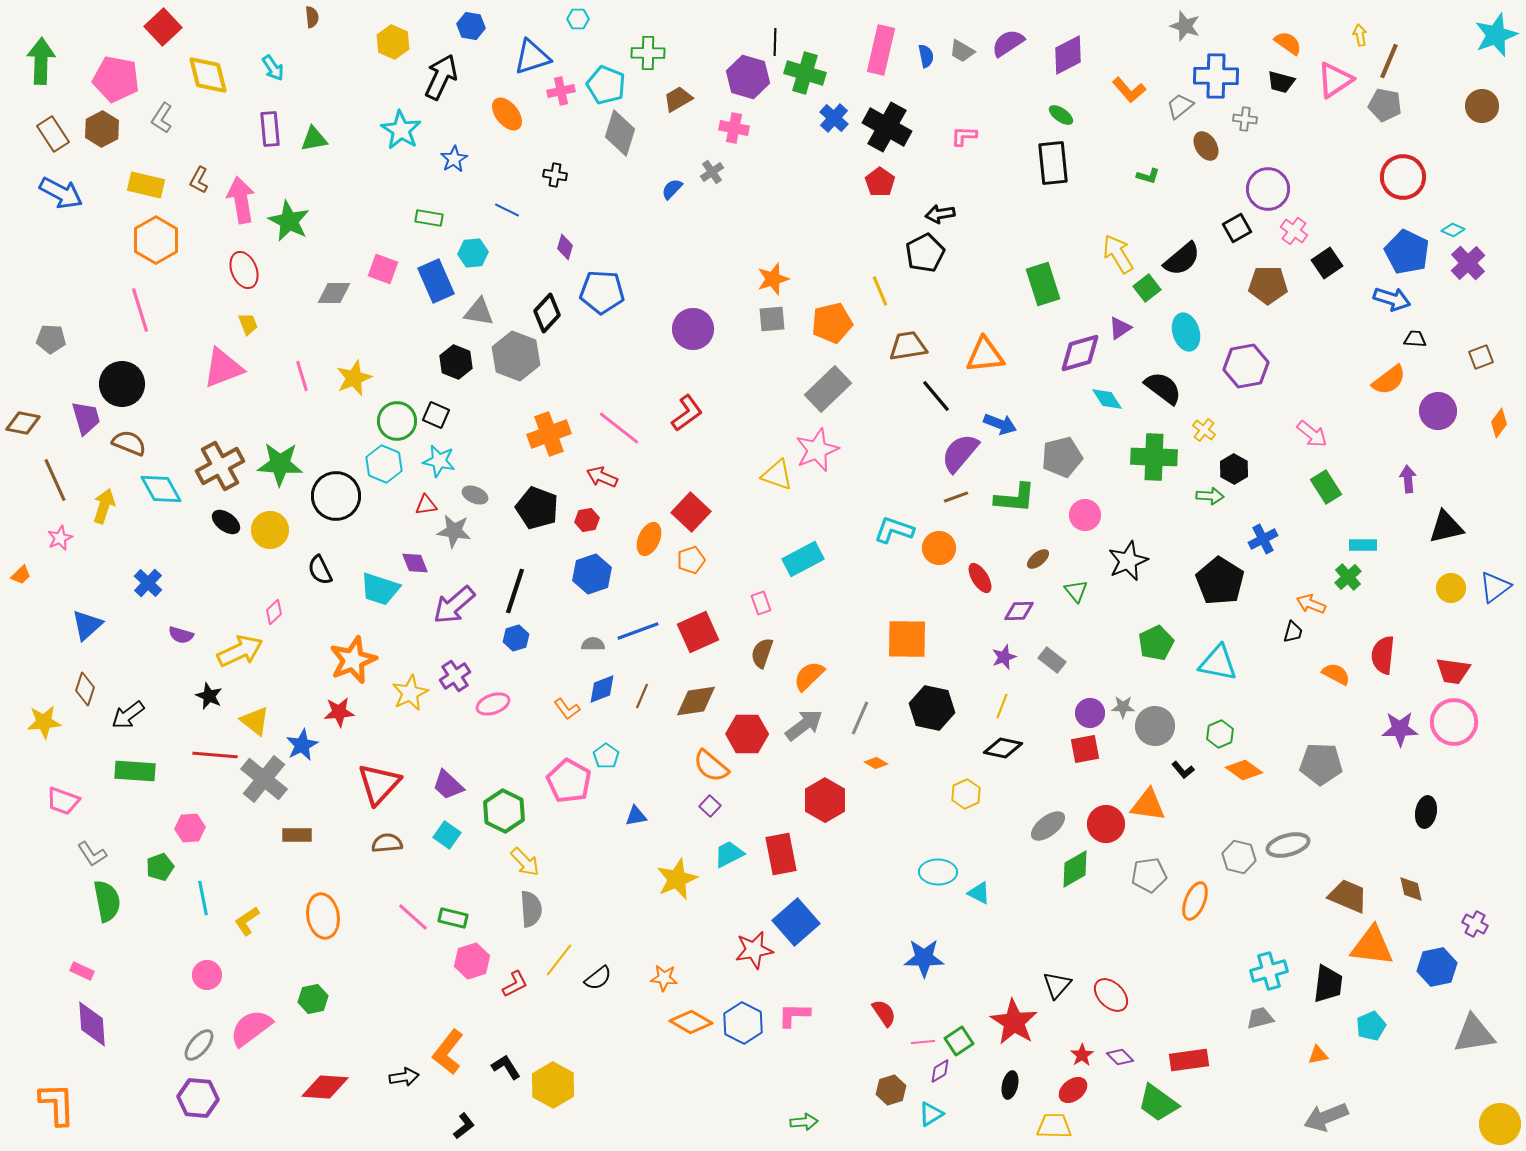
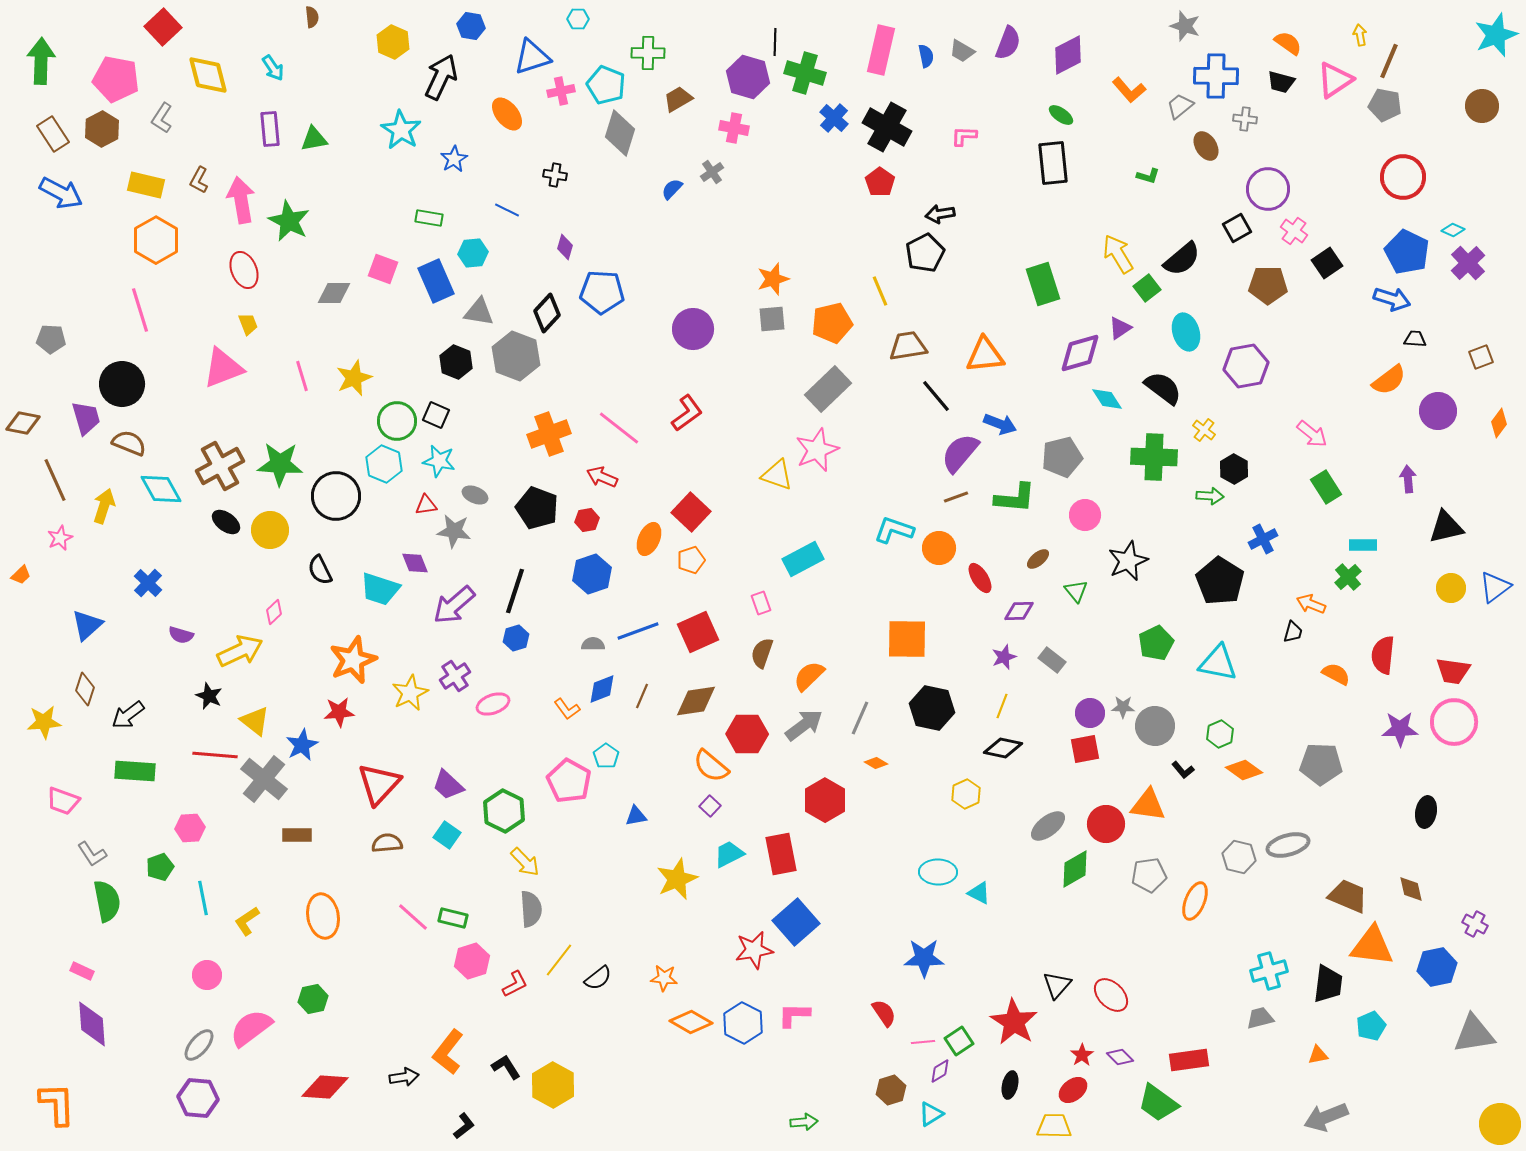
purple semicircle at (1008, 43): rotated 144 degrees clockwise
